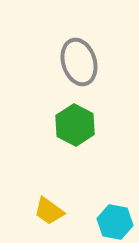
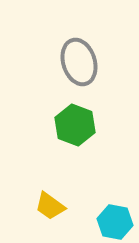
green hexagon: rotated 6 degrees counterclockwise
yellow trapezoid: moved 1 px right, 5 px up
